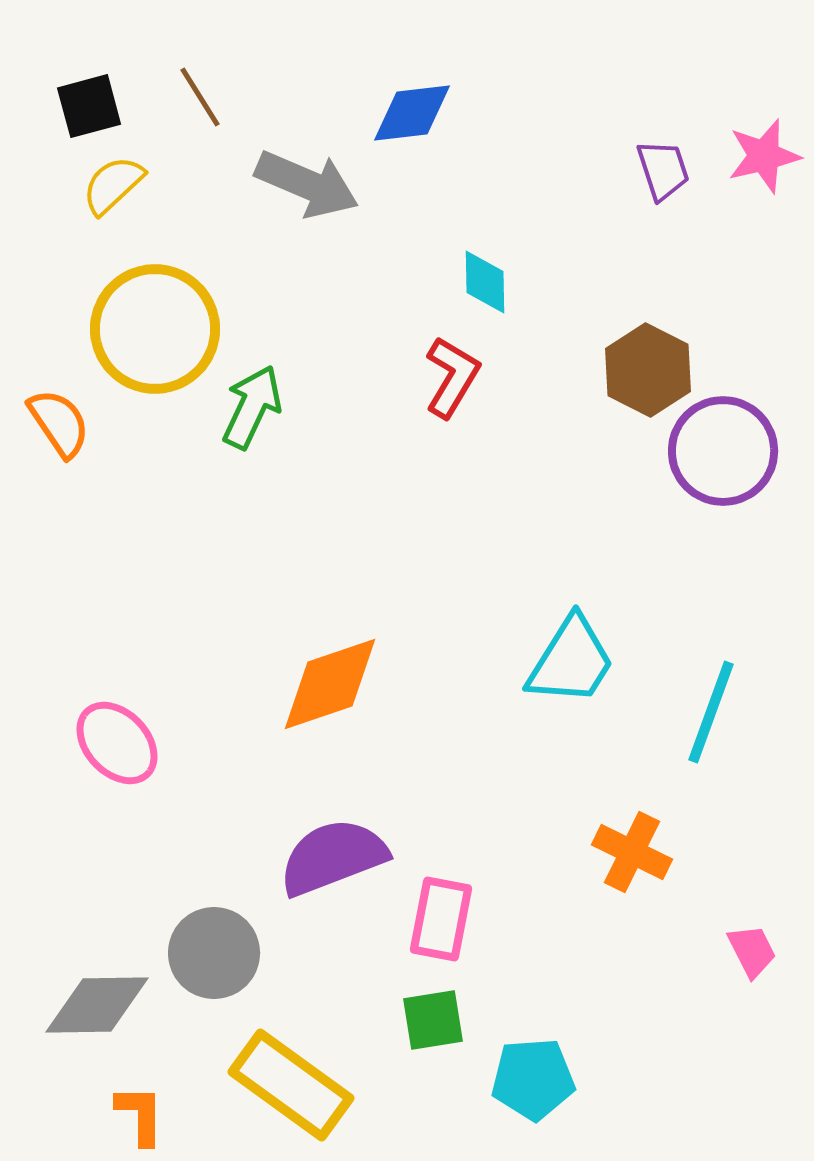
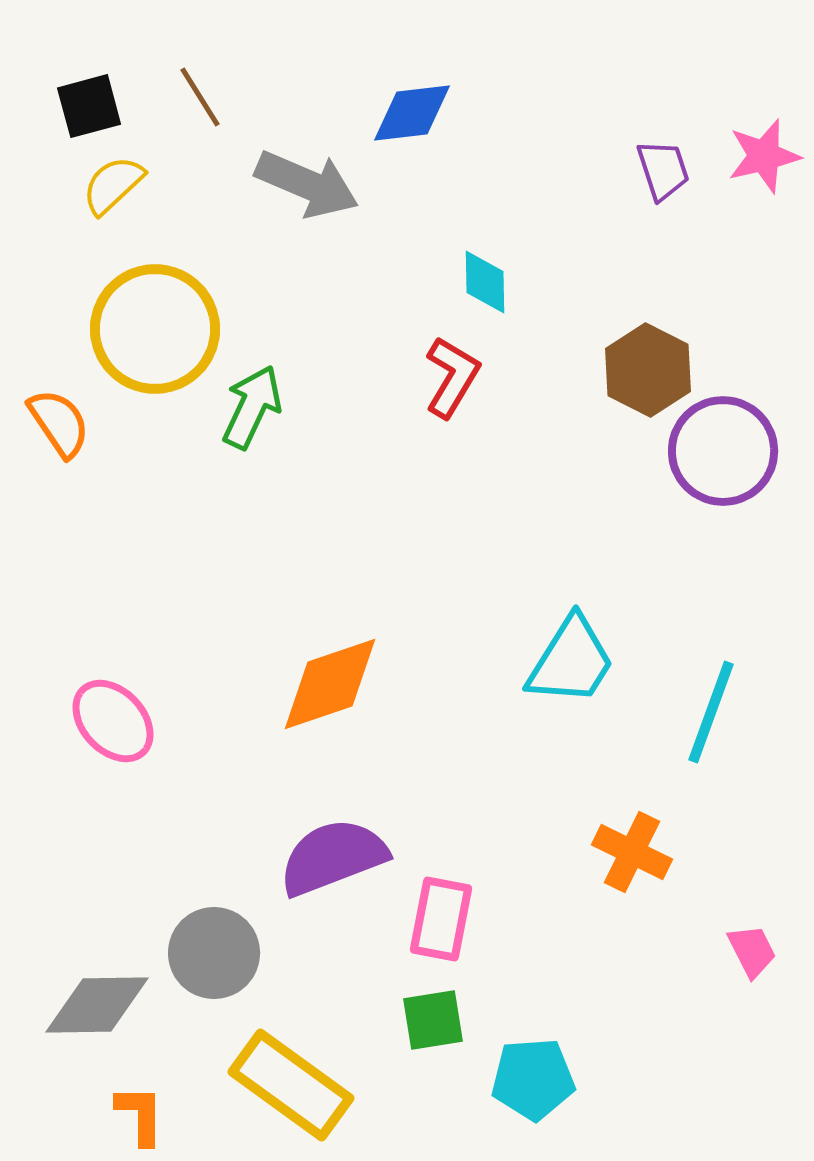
pink ellipse: moved 4 px left, 22 px up
